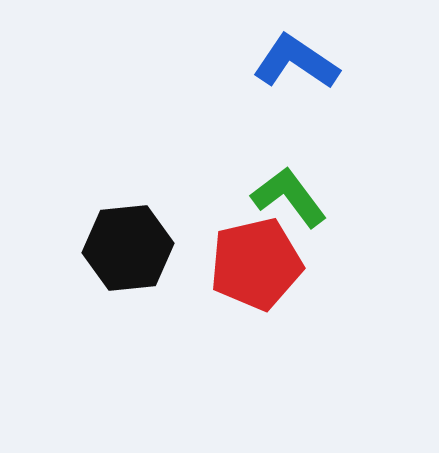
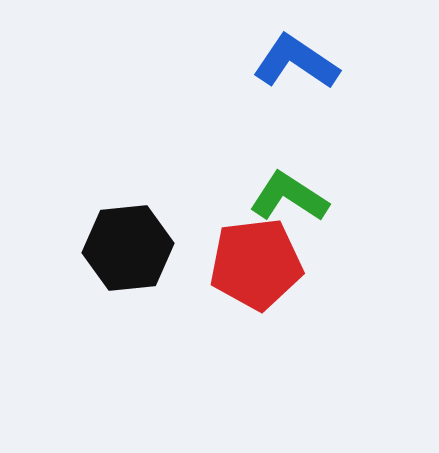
green L-shape: rotated 20 degrees counterclockwise
red pentagon: rotated 6 degrees clockwise
